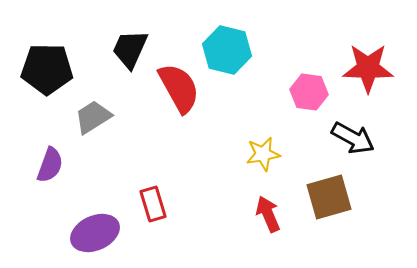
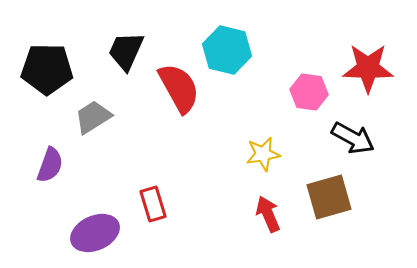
black trapezoid: moved 4 px left, 2 px down
